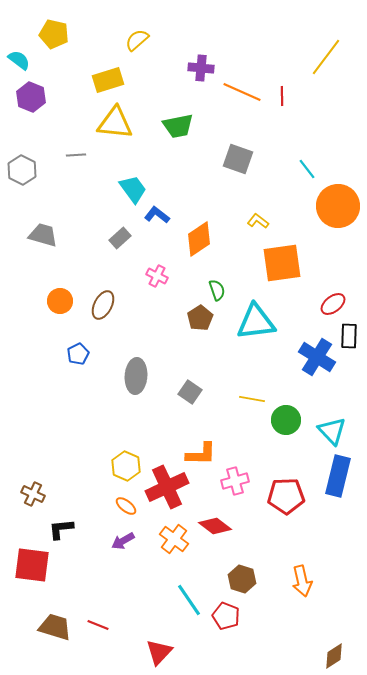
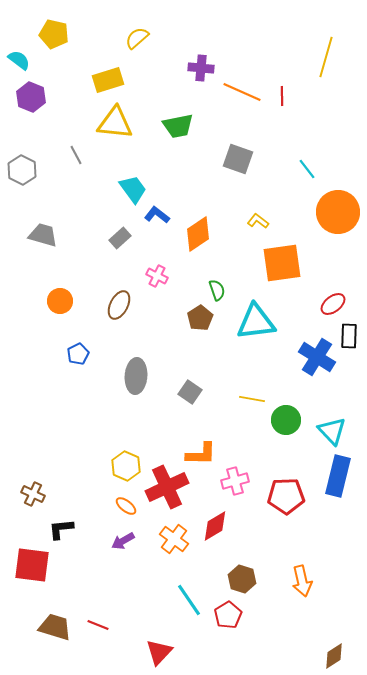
yellow semicircle at (137, 40): moved 2 px up
yellow line at (326, 57): rotated 21 degrees counterclockwise
gray line at (76, 155): rotated 66 degrees clockwise
orange circle at (338, 206): moved 6 px down
orange diamond at (199, 239): moved 1 px left, 5 px up
brown ellipse at (103, 305): moved 16 px right
red diamond at (215, 526): rotated 68 degrees counterclockwise
red pentagon at (226, 616): moved 2 px right, 1 px up; rotated 20 degrees clockwise
